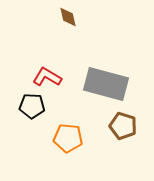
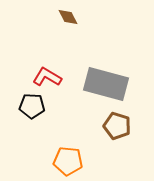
brown diamond: rotated 15 degrees counterclockwise
brown pentagon: moved 6 px left
orange pentagon: moved 23 px down
